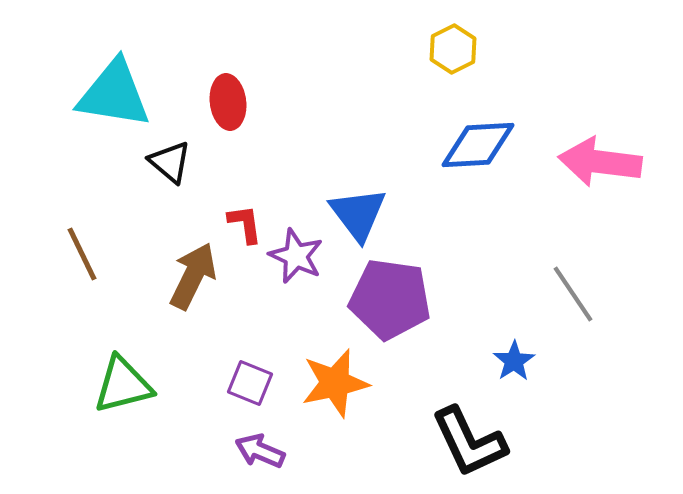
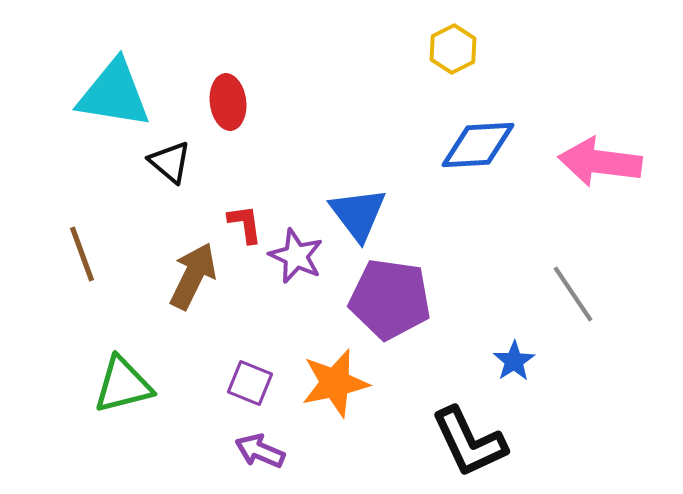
brown line: rotated 6 degrees clockwise
